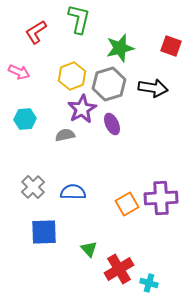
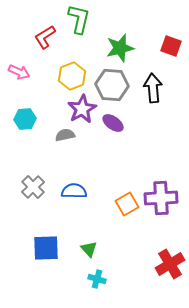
red L-shape: moved 9 px right, 5 px down
gray hexagon: moved 3 px right, 1 px down; rotated 20 degrees clockwise
black arrow: rotated 104 degrees counterclockwise
purple ellipse: moved 1 px right, 1 px up; rotated 30 degrees counterclockwise
blue semicircle: moved 1 px right, 1 px up
blue square: moved 2 px right, 16 px down
red cross: moved 51 px right, 5 px up
cyan cross: moved 52 px left, 4 px up
